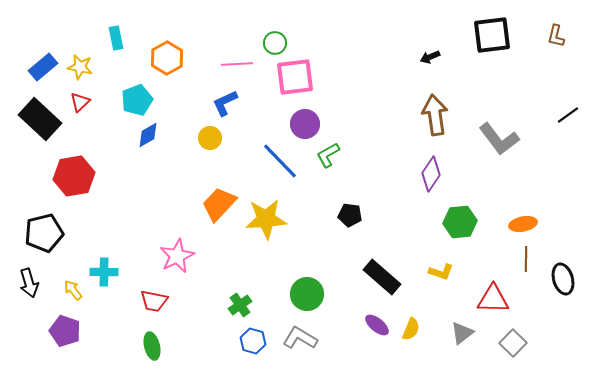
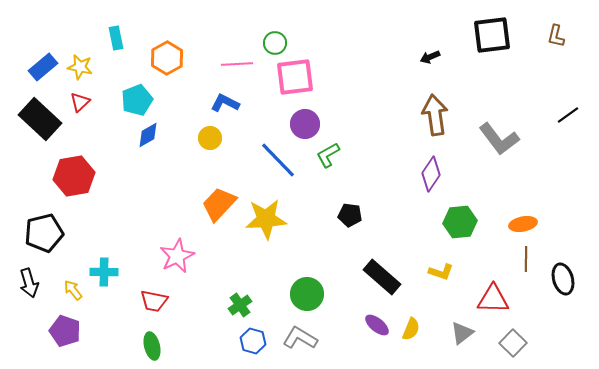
blue L-shape at (225, 103): rotated 52 degrees clockwise
blue line at (280, 161): moved 2 px left, 1 px up
